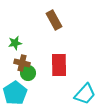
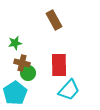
cyan trapezoid: moved 16 px left, 4 px up
